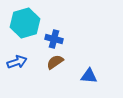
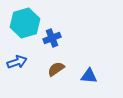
blue cross: moved 2 px left, 1 px up; rotated 36 degrees counterclockwise
brown semicircle: moved 1 px right, 7 px down
